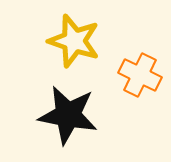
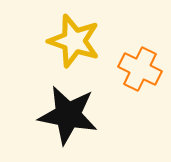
orange cross: moved 6 px up
